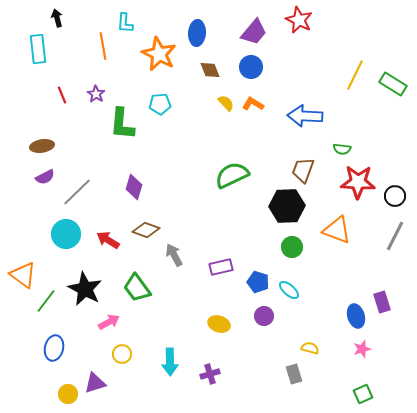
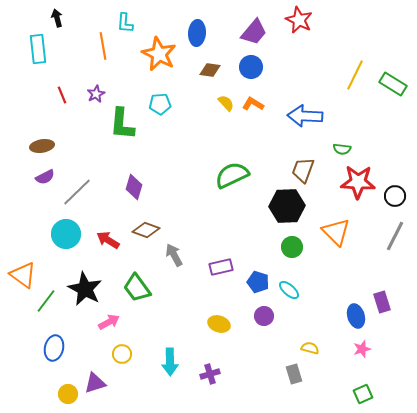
brown diamond at (210, 70): rotated 60 degrees counterclockwise
purple star at (96, 94): rotated 12 degrees clockwise
orange triangle at (337, 230): moved 1 px left, 2 px down; rotated 24 degrees clockwise
